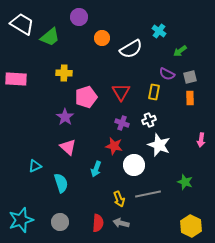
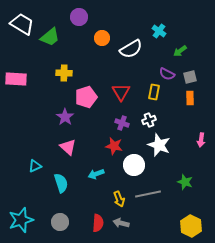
cyan arrow: moved 5 px down; rotated 49 degrees clockwise
